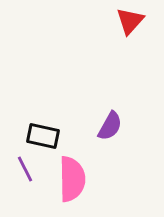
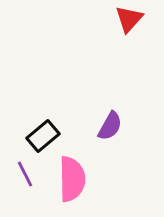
red triangle: moved 1 px left, 2 px up
black rectangle: rotated 52 degrees counterclockwise
purple line: moved 5 px down
